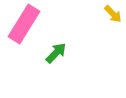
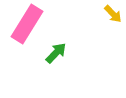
pink rectangle: moved 3 px right
